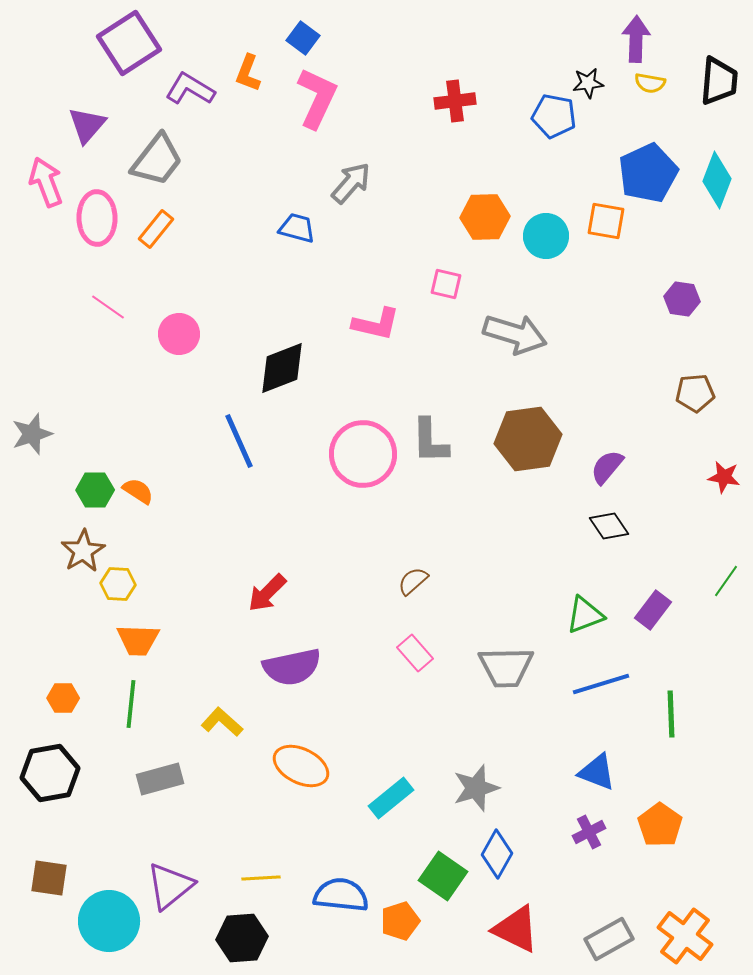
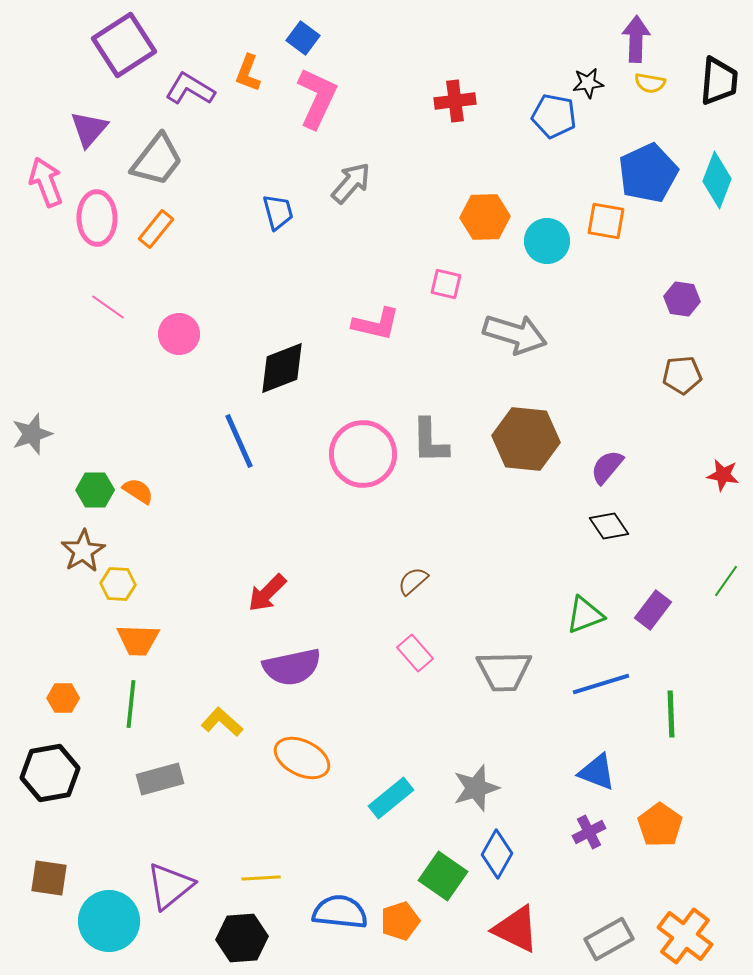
purple square at (129, 43): moved 5 px left, 2 px down
purple triangle at (87, 125): moved 2 px right, 4 px down
blue trapezoid at (297, 228): moved 19 px left, 16 px up; rotated 60 degrees clockwise
cyan circle at (546, 236): moved 1 px right, 5 px down
brown pentagon at (695, 393): moved 13 px left, 18 px up
brown hexagon at (528, 439): moved 2 px left; rotated 14 degrees clockwise
red star at (724, 477): moved 1 px left, 2 px up
gray trapezoid at (506, 667): moved 2 px left, 4 px down
orange ellipse at (301, 766): moved 1 px right, 8 px up
blue semicircle at (341, 895): moved 1 px left, 17 px down
